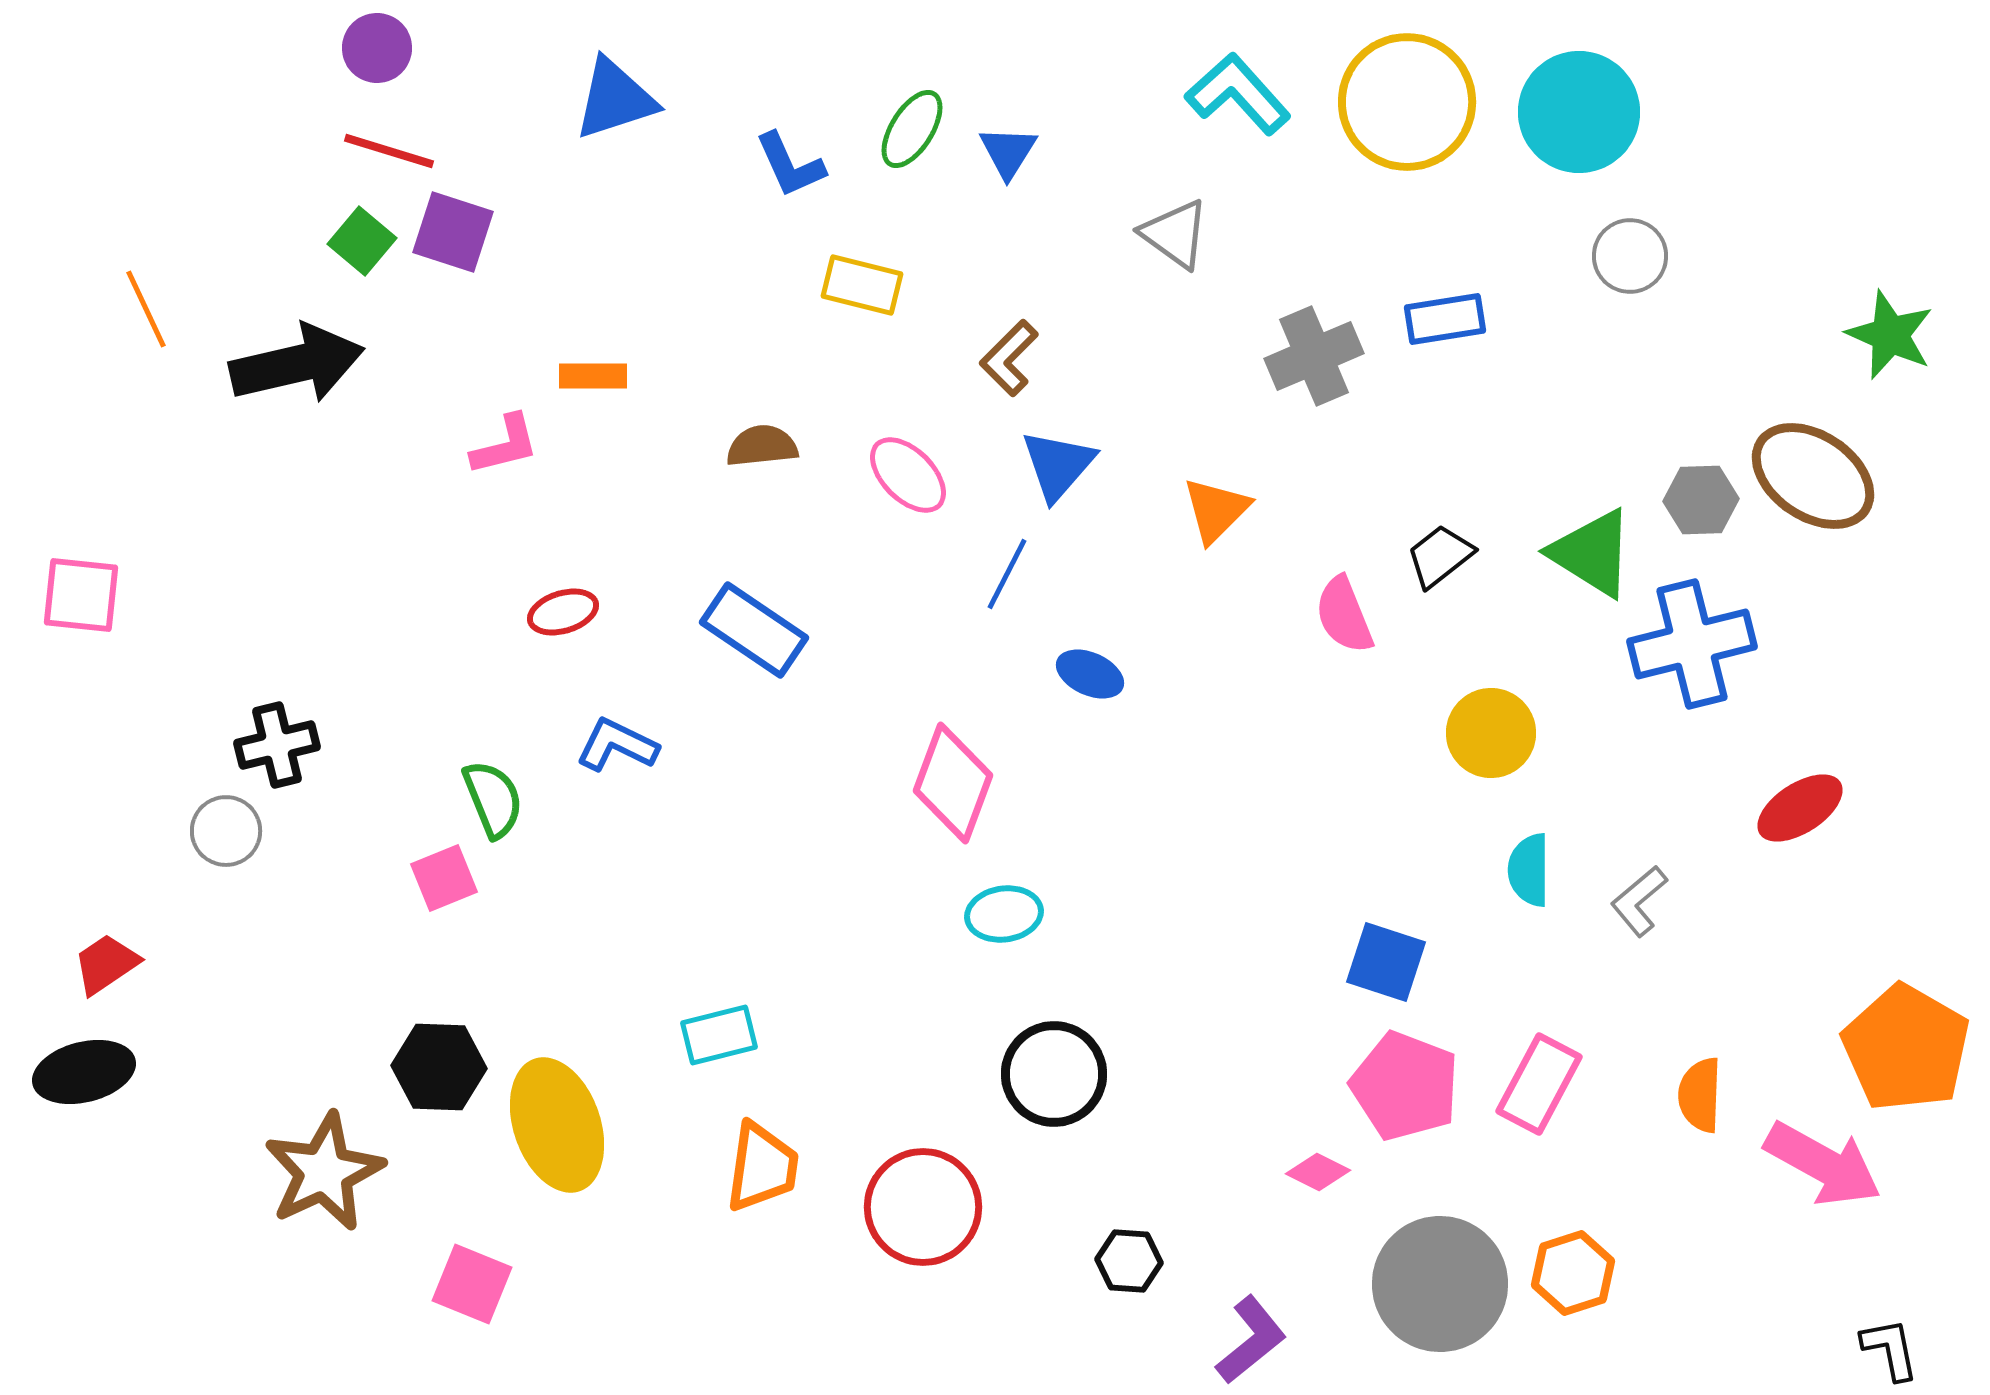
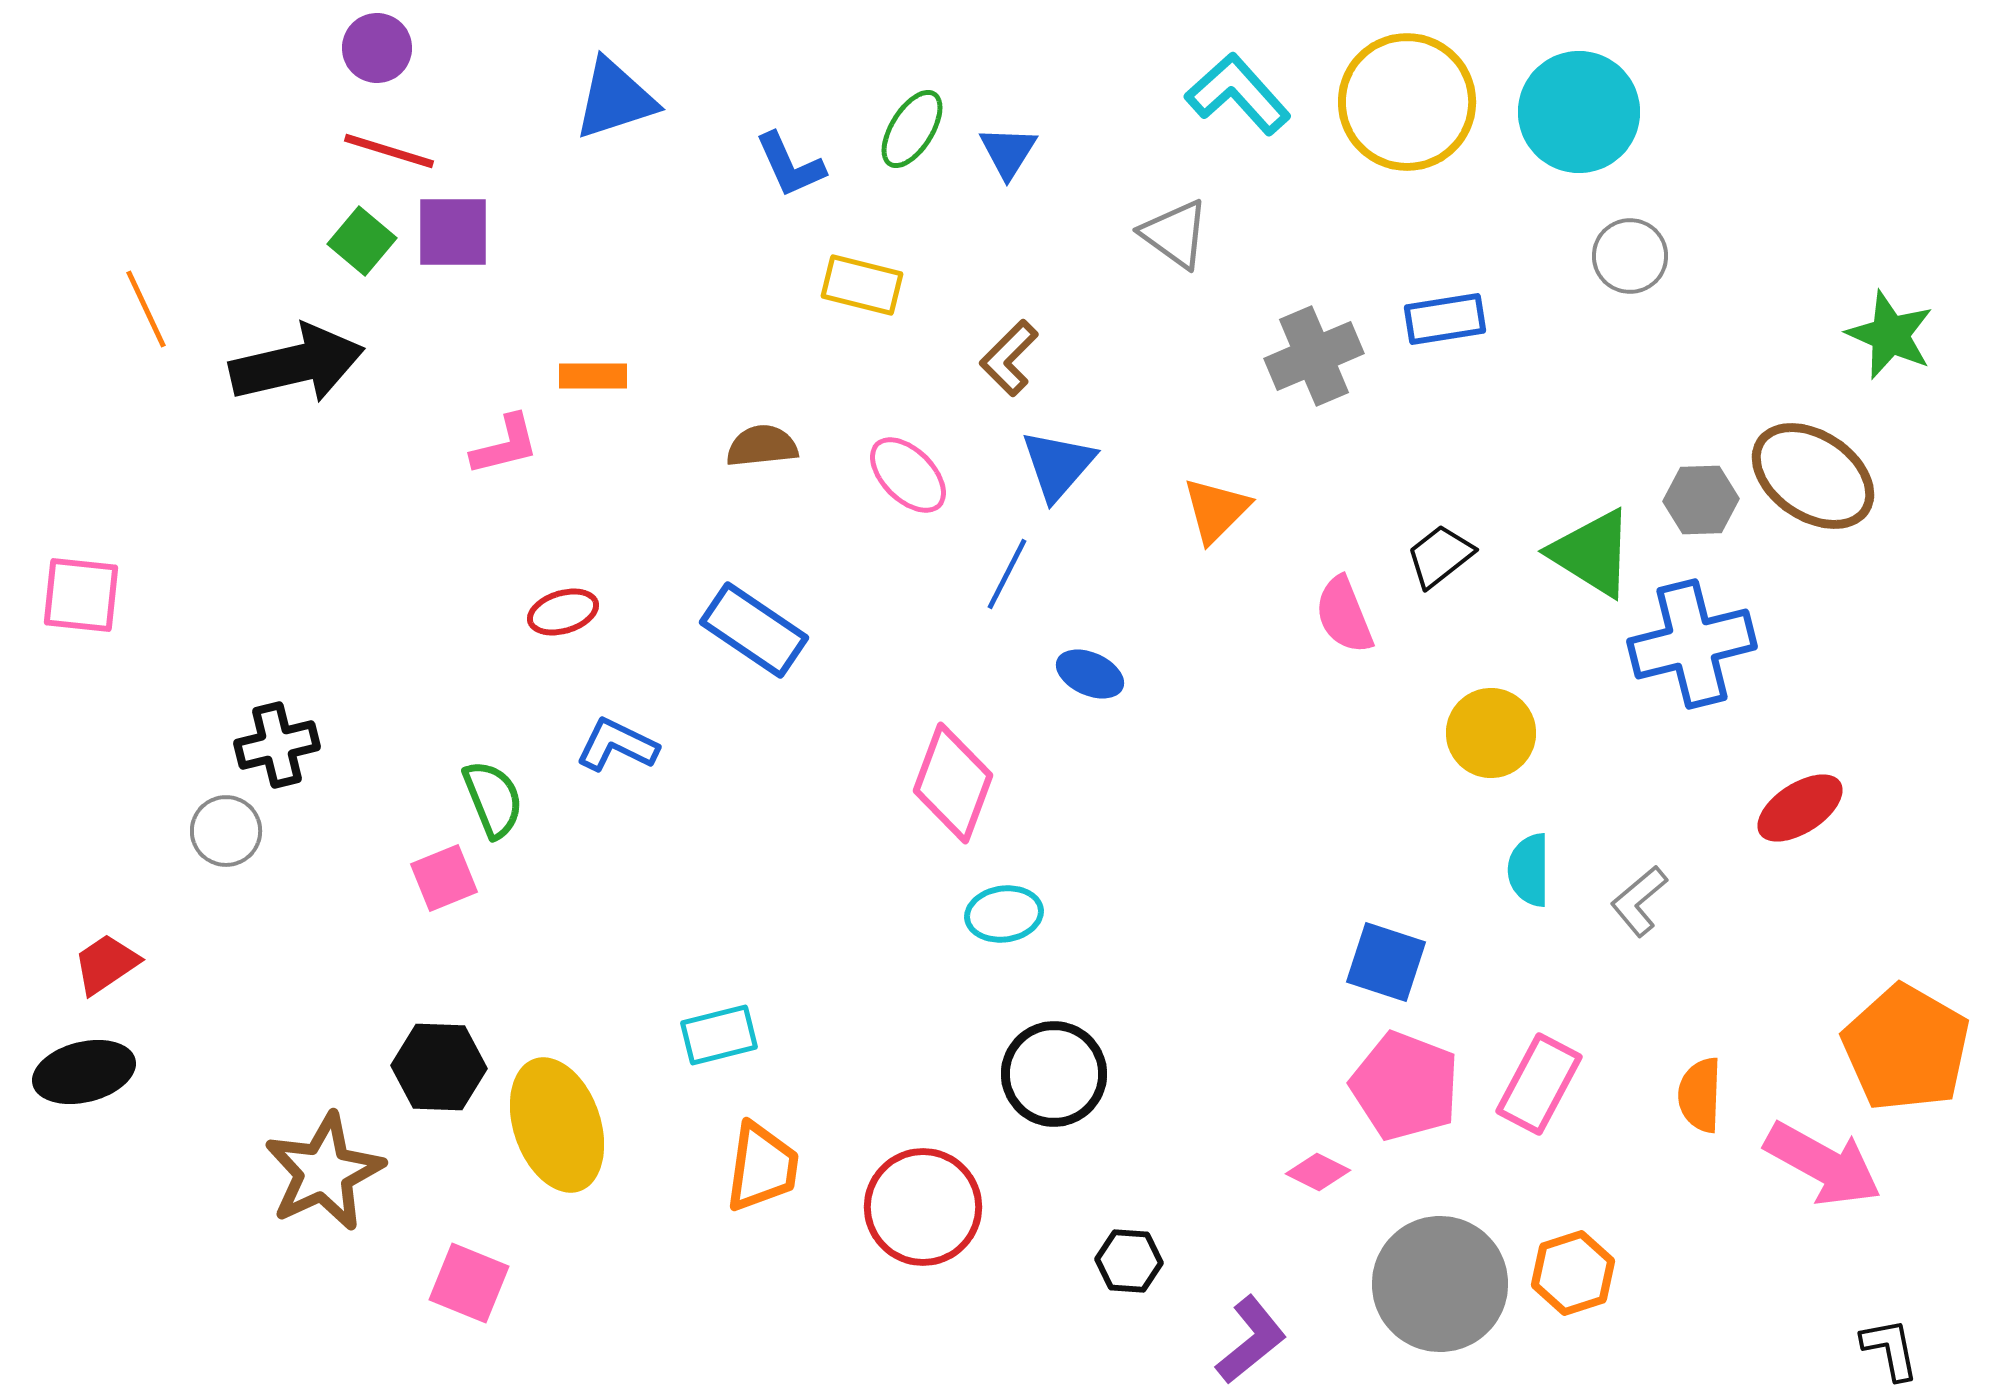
purple square at (453, 232): rotated 18 degrees counterclockwise
pink square at (472, 1284): moved 3 px left, 1 px up
